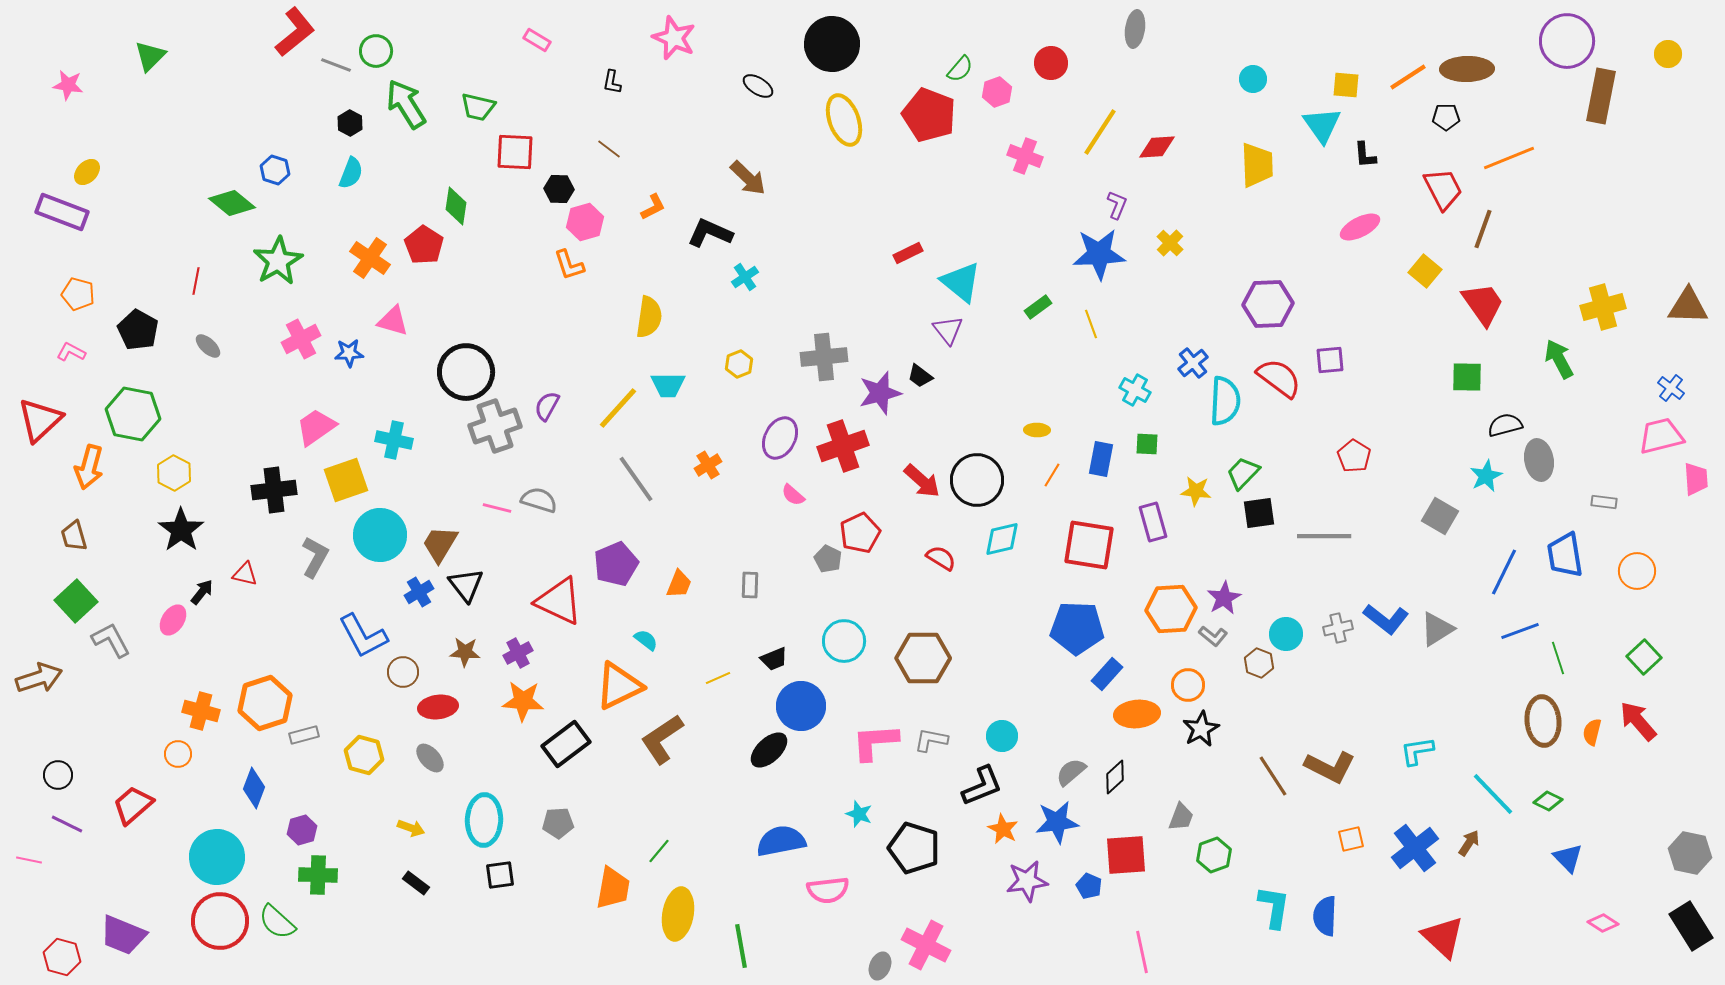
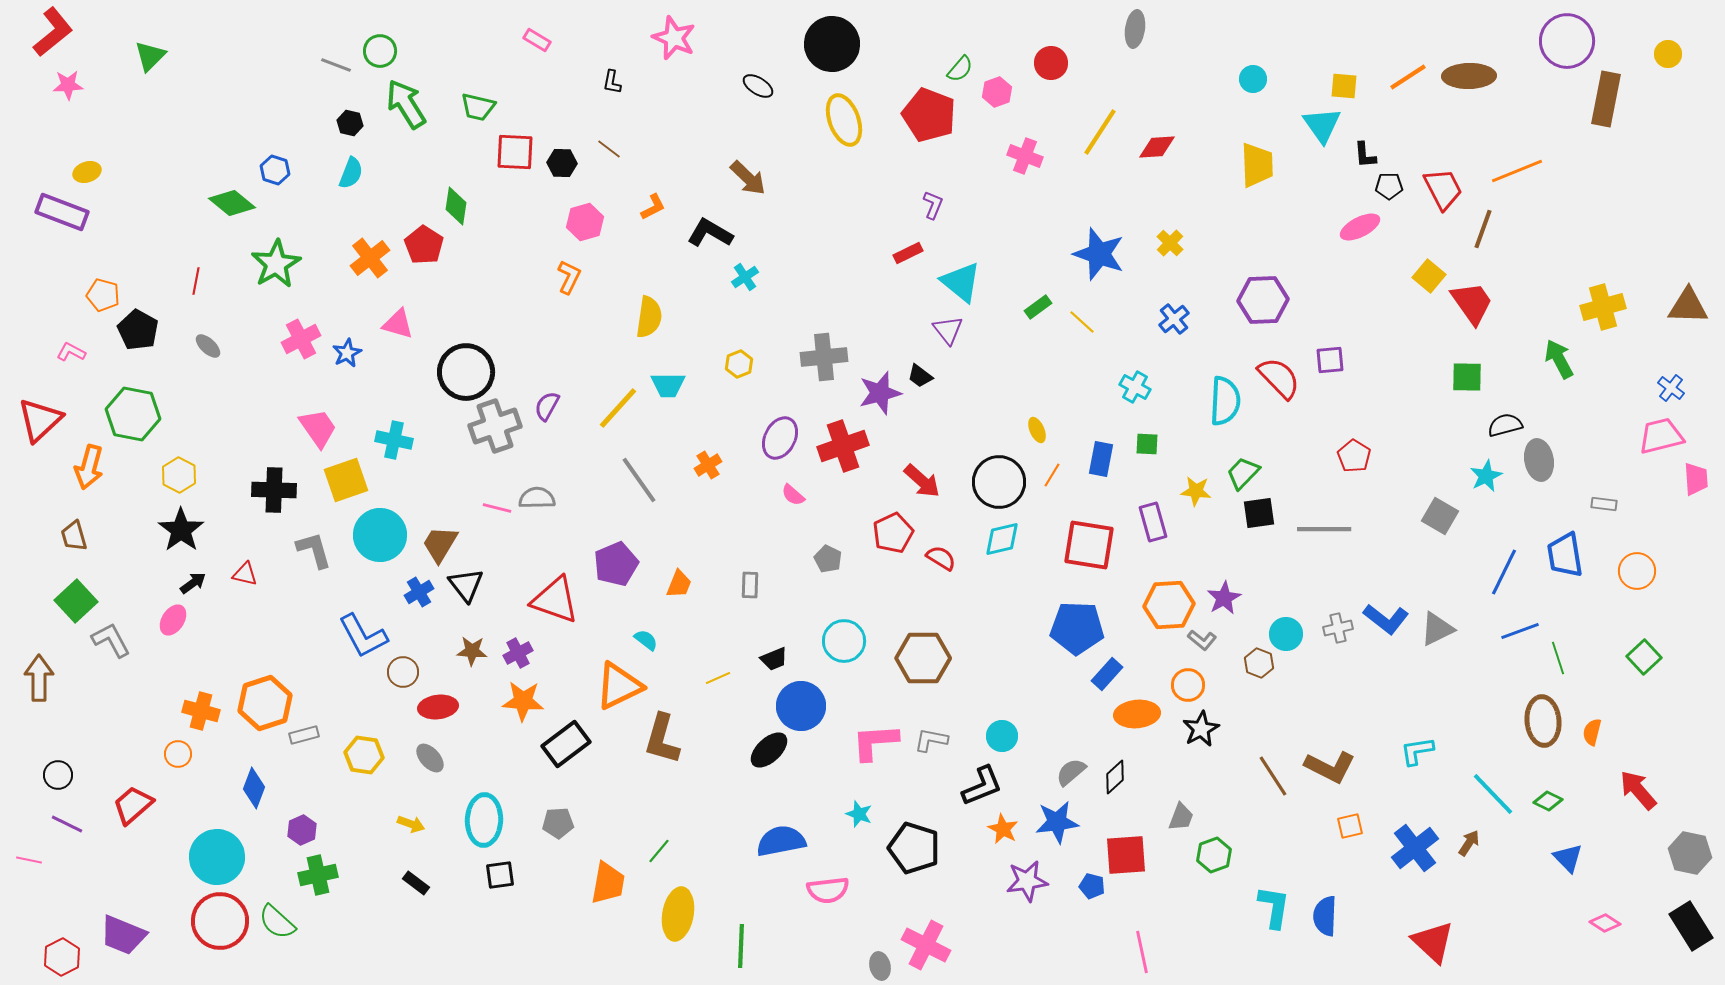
red L-shape at (295, 32): moved 242 px left
green circle at (376, 51): moved 4 px right
brown ellipse at (1467, 69): moved 2 px right, 7 px down
pink star at (68, 85): rotated 12 degrees counterclockwise
yellow square at (1346, 85): moved 2 px left, 1 px down
brown rectangle at (1601, 96): moved 5 px right, 3 px down
black pentagon at (1446, 117): moved 57 px left, 69 px down
black hexagon at (350, 123): rotated 15 degrees counterclockwise
orange line at (1509, 158): moved 8 px right, 13 px down
yellow ellipse at (87, 172): rotated 28 degrees clockwise
black hexagon at (559, 189): moved 3 px right, 26 px up
purple L-shape at (1117, 205): moved 184 px left
black L-shape at (710, 233): rotated 6 degrees clockwise
blue star at (1099, 254): rotated 22 degrees clockwise
orange cross at (370, 258): rotated 18 degrees clockwise
green star at (278, 261): moved 2 px left, 3 px down
orange L-shape at (569, 265): moved 12 px down; rotated 136 degrees counterclockwise
yellow square at (1425, 271): moved 4 px right, 5 px down
orange pentagon at (78, 294): moved 25 px right, 1 px down
purple hexagon at (1268, 304): moved 5 px left, 4 px up
red trapezoid at (1483, 304): moved 11 px left, 1 px up
pink triangle at (393, 321): moved 5 px right, 3 px down
yellow line at (1091, 324): moved 9 px left, 2 px up; rotated 28 degrees counterclockwise
blue star at (349, 353): moved 2 px left; rotated 24 degrees counterclockwise
blue cross at (1193, 363): moved 19 px left, 44 px up
red semicircle at (1279, 378): rotated 9 degrees clockwise
cyan cross at (1135, 390): moved 3 px up
pink trapezoid at (316, 427): moved 2 px right, 1 px down; rotated 90 degrees clockwise
yellow ellipse at (1037, 430): rotated 65 degrees clockwise
yellow hexagon at (174, 473): moved 5 px right, 2 px down
gray line at (636, 479): moved 3 px right, 1 px down
black circle at (977, 480): moved 22 px right, 2 px down
black cross at (274, 490): rotated 9 degrees clockwise
gray semicircle at (539, 500): moved 2 px left, 2 px up; rotated 18 degrees counterclockwise
gray rectangle at (1604, 502): moved 2 px down
red pentagon at (860, 533): moved 33 px right
gray line at (1324, 536): moved 7 px up
gray L-shape at (315, 557): moved 1 px left, 7 px up; rotated 45 degrees counterclockwise
black arrow at (202, 592): moved 9 px left, 9 px up; rotated 16 degrees clockwise
red triangle at (559, 601): moved 4 px left, 1 px up; rotated 6 degrees counterclockwise
orange hexagon at (1171, 609): moved 2 px left, 4 px up
gray triangle at (1437, 629): rotated 6 degrees clockwise
gray L-shape at (1213, 636): moved 11 px left, 4 px down
brown star at (465, 652): moved 7 px right, 1 px up
brown arrow at (39, 678): rotated 72 degrees counterclockwise
red arrow at (1638, 721): moved 69 px down
brown L-shape at (662, 739): rotated 40 degrees counterclockwise
yellow hexagon at (364, 755): rotated 6 degrees counterclockwise
yellow arrow at (411, 828): moved 4 px up
purple hexagon at (302, 830): rotated 8 degrees counterclockwise
orange square at (1351, 839): moved 1 px left, 13 px up
green cross at (318, 875): rotated 15 degrees counterclockwise
blue pentagon at (1089, 886): moved 3 px right; rotated 10 degrees counterclockwise
orange trapezoid at (613, 888): moved 5 px left, 5 px up
pink diamond at (1603, 923): moved 2 px right
red triangle at (1443, 937): moved 10 px left, 5 px down
green line at (741, 946): rotated 12 degrees clockwise
red hexagon at (62, 957): rotated 18 degrees clockwise
gray ellipse at (880, 966): rotated 36 degrees counterclockwise
